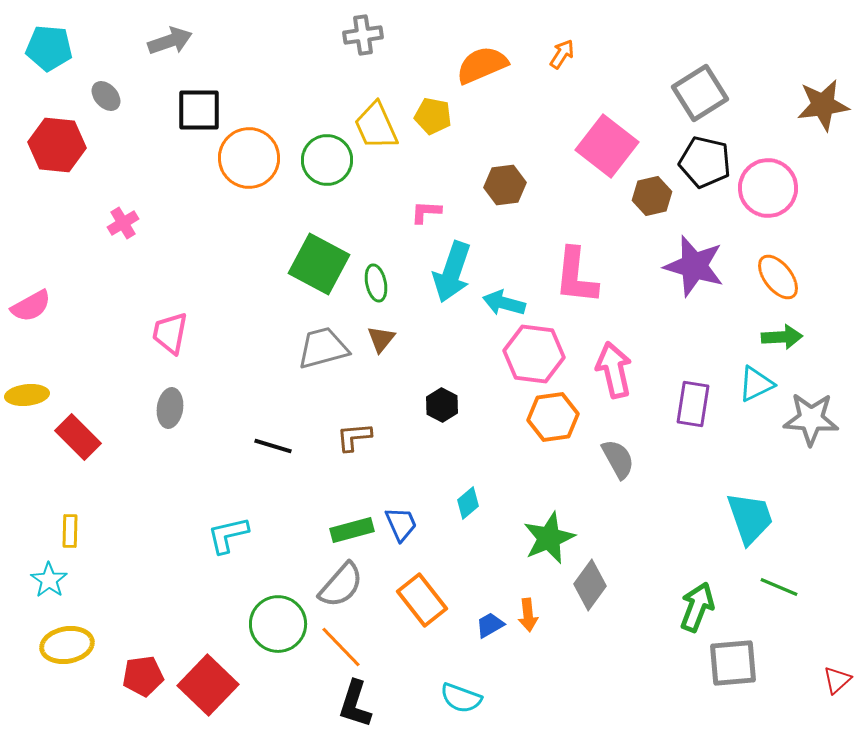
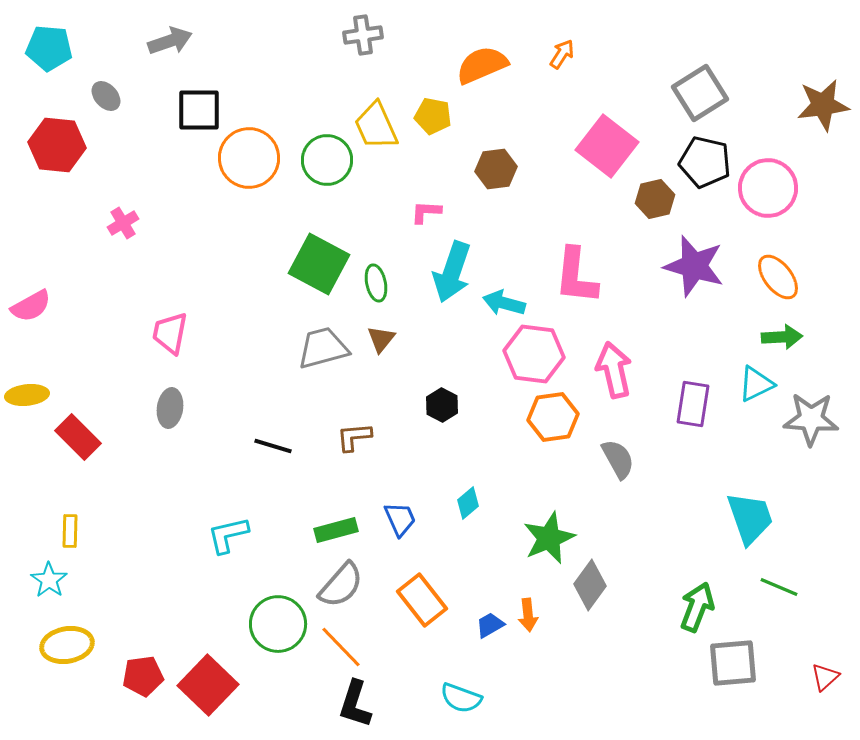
brown hexagon at (505, 185): moved 9 px left, 16 px up
brown hexagon at (652, 196): moved 3 px right, 3 px down
blue trapezoid at (401, 524): moved 1 px left, 5 px up
green rectangle at (352, 530): moved 16 px left
red triangle at (837, 680): moved 12 px left, 3 px up
